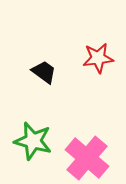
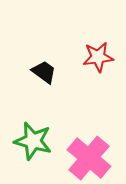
red star: moved 1 px up
pink cross: moved 2 px right
